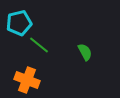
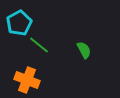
cyan pentagon: rotated 15 degrees counterclockwise
green semicircle: moved 1 px left, 2 px up
